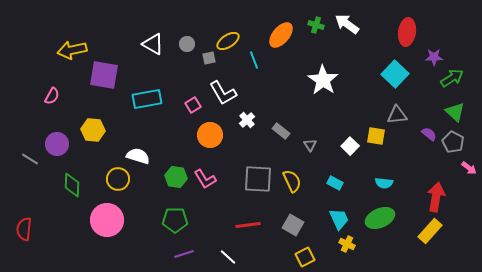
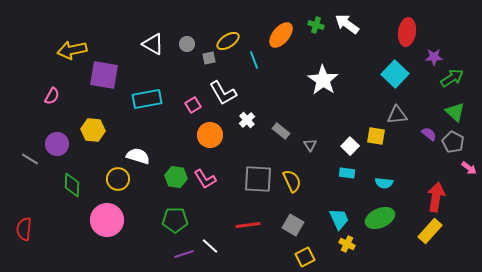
cyan rectangle at (335, 183): moved 12 px right, 10 px up; rotated 21 degrees counterclockwise
white line at (228, 257): moved 18 px left, 11 px up
